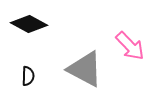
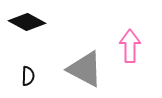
black diamond: moved 2 px left, 2 px up
pink arrow: rotated 136 degrees counterclockwise
